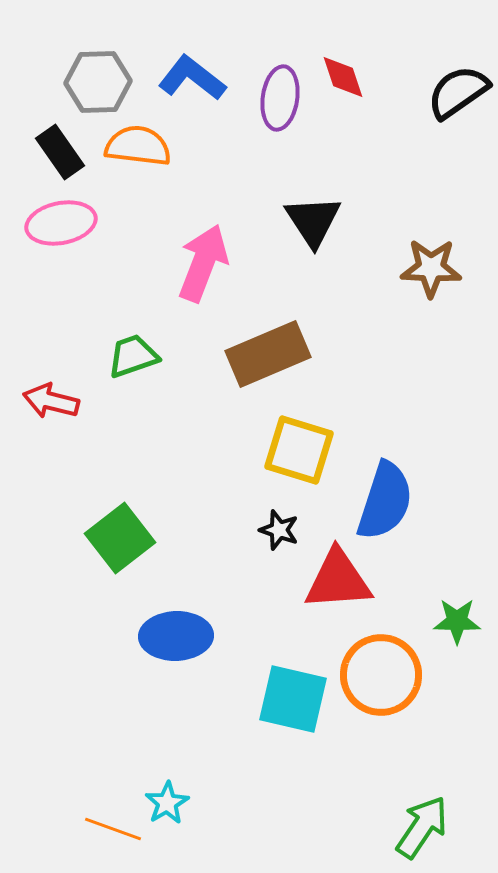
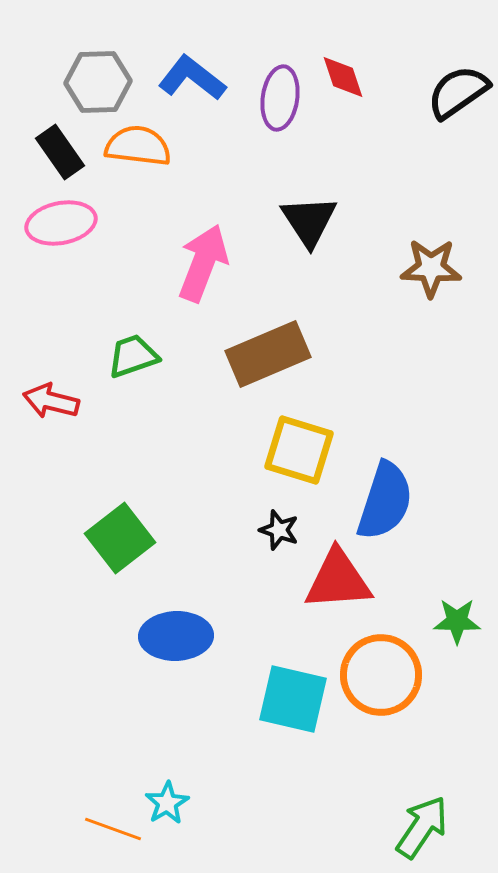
black triangle: moved 4 px left
